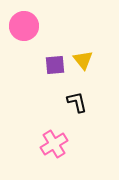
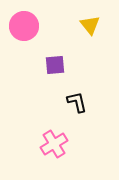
yellow triangle: moved 7 px right, 35 px up
